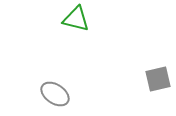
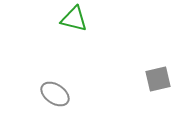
green triangle: moved 2 px left
